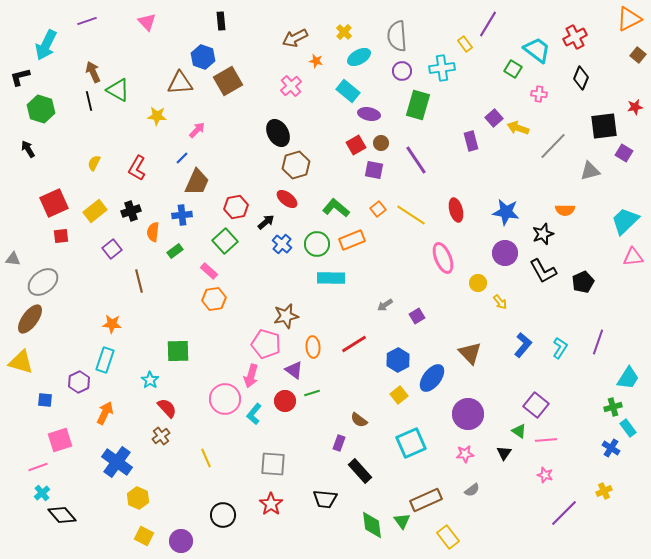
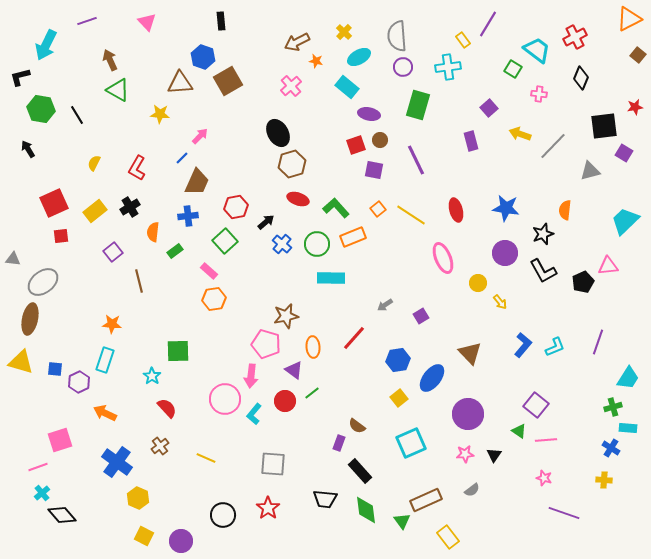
brown arrow at (295, 38): moved 2 px right, 4 px down
yellow rectangle at (465, 44): moved 2 px left, 4 px up
cyan cross at (442, 68): moved 6 px right, 1 px up
purple circle at (402, 71): moved 1 px right, 4 px up
brown arrow at (93, 72): moved 17 px right, 12 px up
cyan rectangle at (348, 91): moved 1 px left, 4 px up
black line at (89, 101): moved 12 px left, 14 px down; rotated 18 degrees counterclockwise
green hexagon at (41, 109): rotated 8 degrees counterclockwise
yellow star at (157, 116): moved 3 px right, 2 px up
purple square at (494, 118): moved 5 px left, 10 px up
yellow arrow at (518, 128): moved 2 px right, 6 px down
pink arrow at (197, 130): moved 3 px right, 6 px down
brown circle at (381, 143): moved 1 px left, 3 px up
red square at (356, 145): rotated 12 degrees clockwise
purple line at (416, 160): rotated 8 degrees clockwise
brown hexagon at (296, 165): moved 4 px left, 1 px up
red ellipse at (287, 199): moved 11 px right; rotated 20 degrees counterclockwise
green L-shape at (336, 208): rotated 8 degrees clockwise
orange semicircle at (565, 210): rotated 96 degrees clockwise
black cross at (131, 211): moved 1 px left, 4 px up; rotated 12 degrees counterclockwise
blue star at (506, 212): moved 4 px up
blue cross at (182, 215): moved 6 px right, 1 px down
orange rectangle at (352, 240): moved 1 px right, 3 px up
purple square at (112, 249): moved 1 px right, 3 px down
pink triangle at (633, 257): moved 25 px left, 9 px down
purple square at (417, 316): moved 4 px right
brown ellipse at (30, 319): rotated 24 degrees counterclockwise
red line at (354, 344): moved 6 px up; rotated 16 degrees counterclockwise
cyan L-shape at (560, 348): moved 5 px left, 1 px up; rotated 35 degrees clockwise
blue hexagon at (398, 360): rotated 20 degrees clockwise
pink arrow at (251, 376): rotated 10 degrees counterclockwise
cyan star at (150, 380): moved 2 px right, 4 px up
green line at (312, 393): rotated 21 degrees counterclockwise
yellow square at (399, 395): moved 3 px down
blue square at (45, 400): moved 10 px right, 31 px up
orange arrow at (105, 413): rotated 90 degrees counterclockwise
brown semicircle at (359, 420): moved 2 px left, 6 px down
cyan rectangle at (628, 428): rotated 48 degrees counterclockwise
brown cross at (161, 436): moved 1 px left, 10 px down
black triangle at (504, 453): moved 10 px left, 2 px down
yellow line at (206, 458): rotated 42 degrees counterclockwise
pink star at (545, 475): moved 1 px left, 3 px down
yellow cross at (604, 491): moved 11 px up; rotated 28 degrees clockwise
red star at (271, 504): moved 3 px left, 4 px down
purple line at (564, 513): rotated 64 degrees clockwise
green diamond at (372, 525): moved 6 px left, 15 px up
